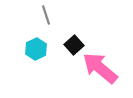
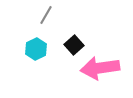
gray line: rotated 48 degrees clockwise
pink arrow: rotated 48 degrees counterclockwise
